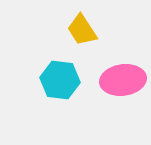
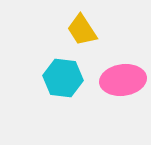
cyan hexagon: moved 3 px right, 2 px up
